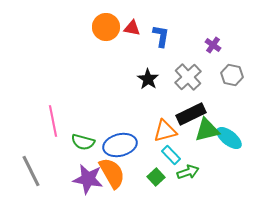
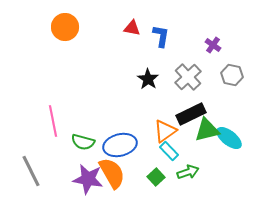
orange circle: moved 41 px left
orange triangle: rotated 20 degrees counterclockwise
cyan rectangle: moved 2 px left, 4 px up
